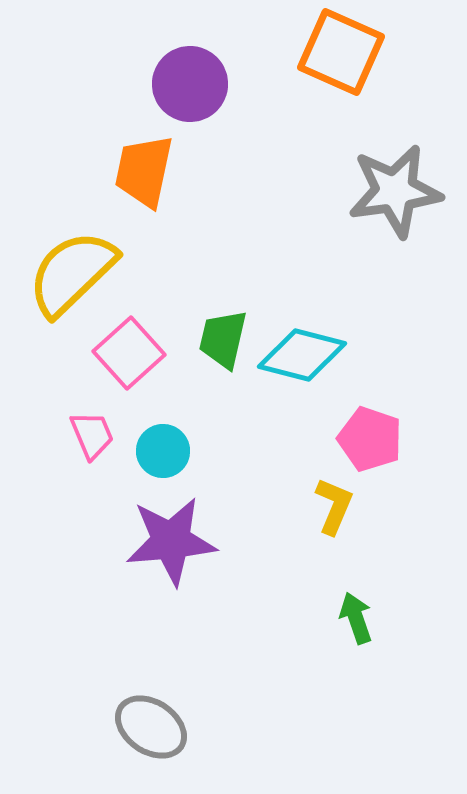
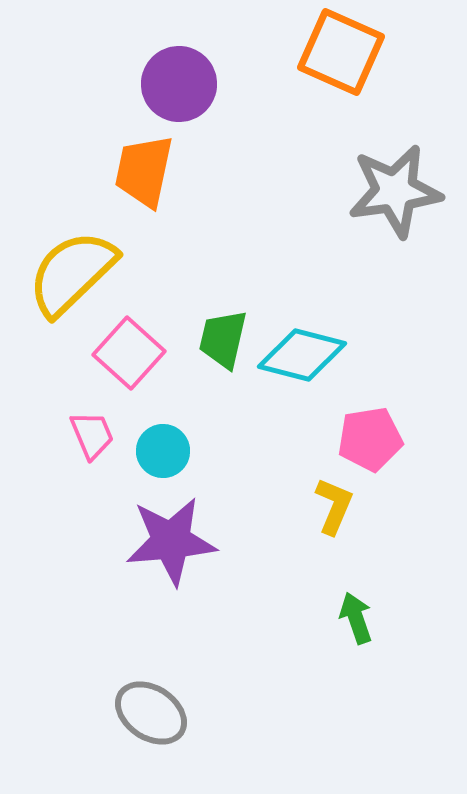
purple circle: moved 11 px left
pink square: rotated 6 degrees counterclockwise
pink pentagon: rotated 28 degrees counterclockwise
gray ellipse: moved 14 px up
